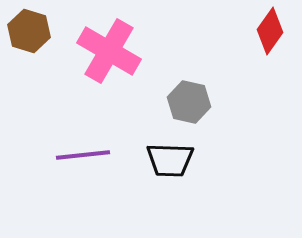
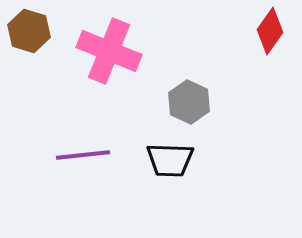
pink cross: rotated 8 degrees counterclockwise
gray hexagon: rotated 12 degrees clockwise
